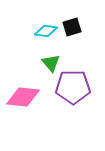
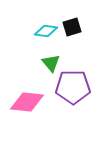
pink diamond: moved 4 px right, 5 px down
